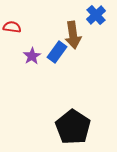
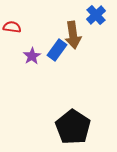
blue rectangle: moved 2 px up
